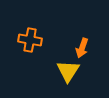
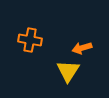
orange arrow: rotated 54 degrees clockwise
